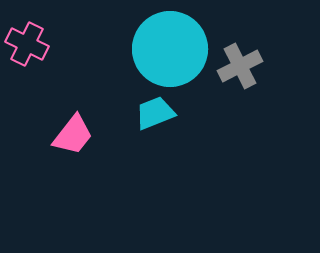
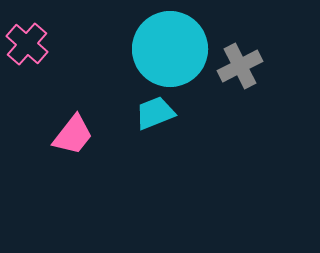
pink cross: rotated 15 degrees clockwise
